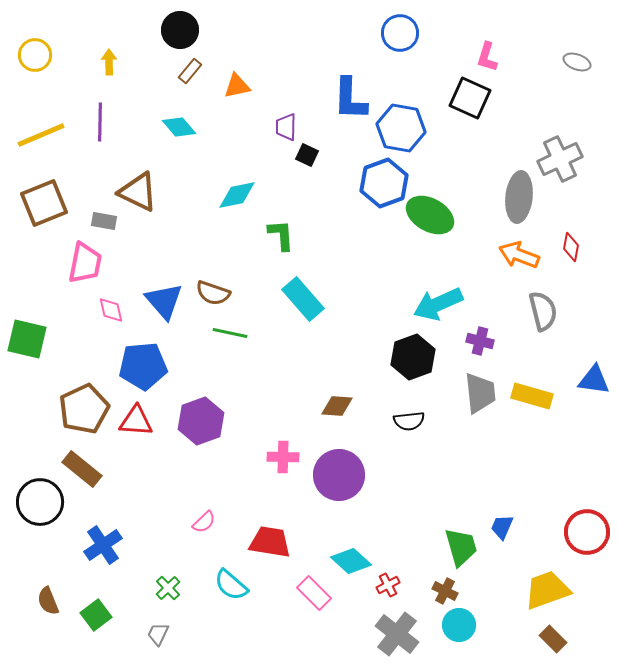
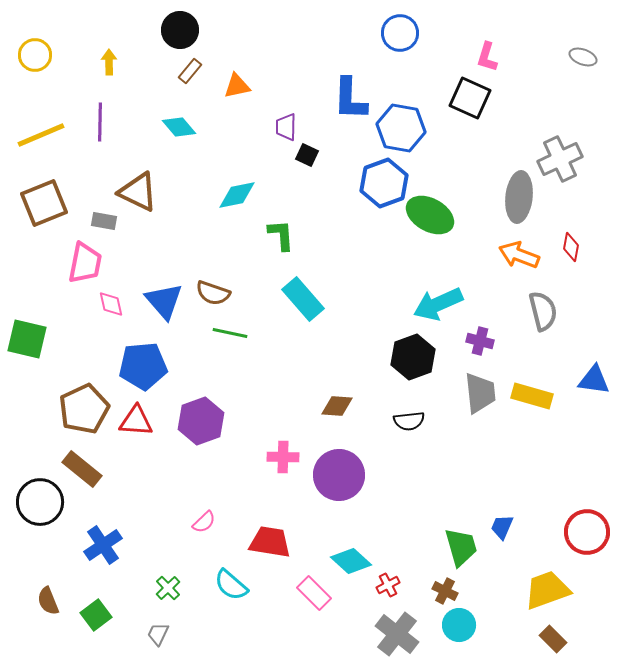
gray ellipse at (577, 62): moved 6 px right, 5 px up
pink diamond at (111, 310): moved 6 px up
